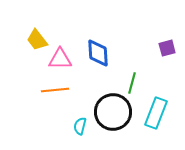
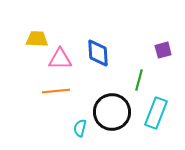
yellow trapezoid: moved 1 px up; rotated 130 degrees clockwise
purple square: moved 4 px left, 2 px down
green line: moved 7 px right, 3 px up
orange line: moved 1 px right, 1 px down
black circle: moved 1 px left
cyan semicircle: moved 2 px down
